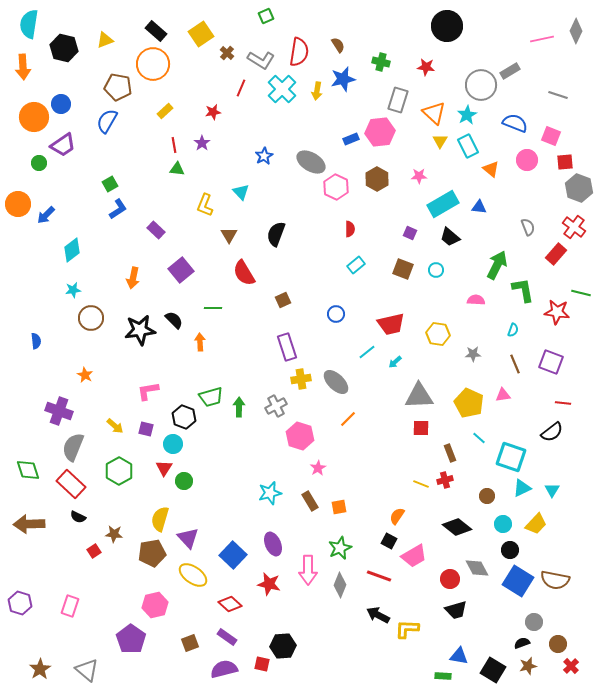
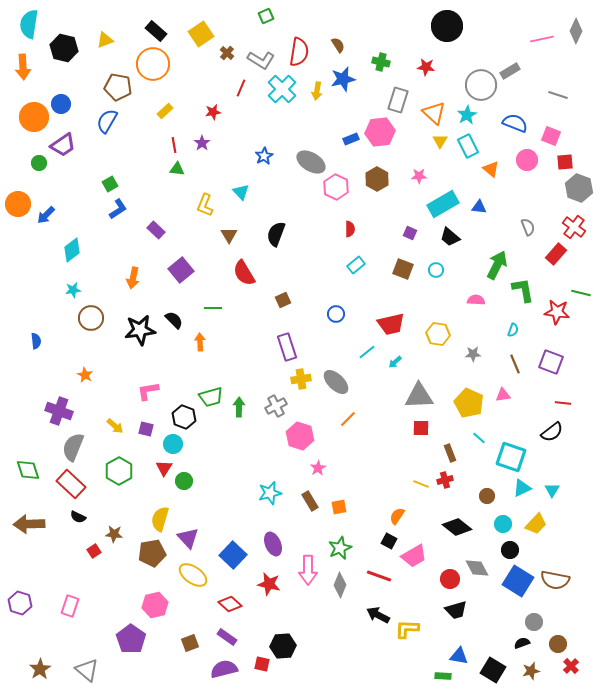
brown star at (528, 666): moved 3 px right, 5 px down
